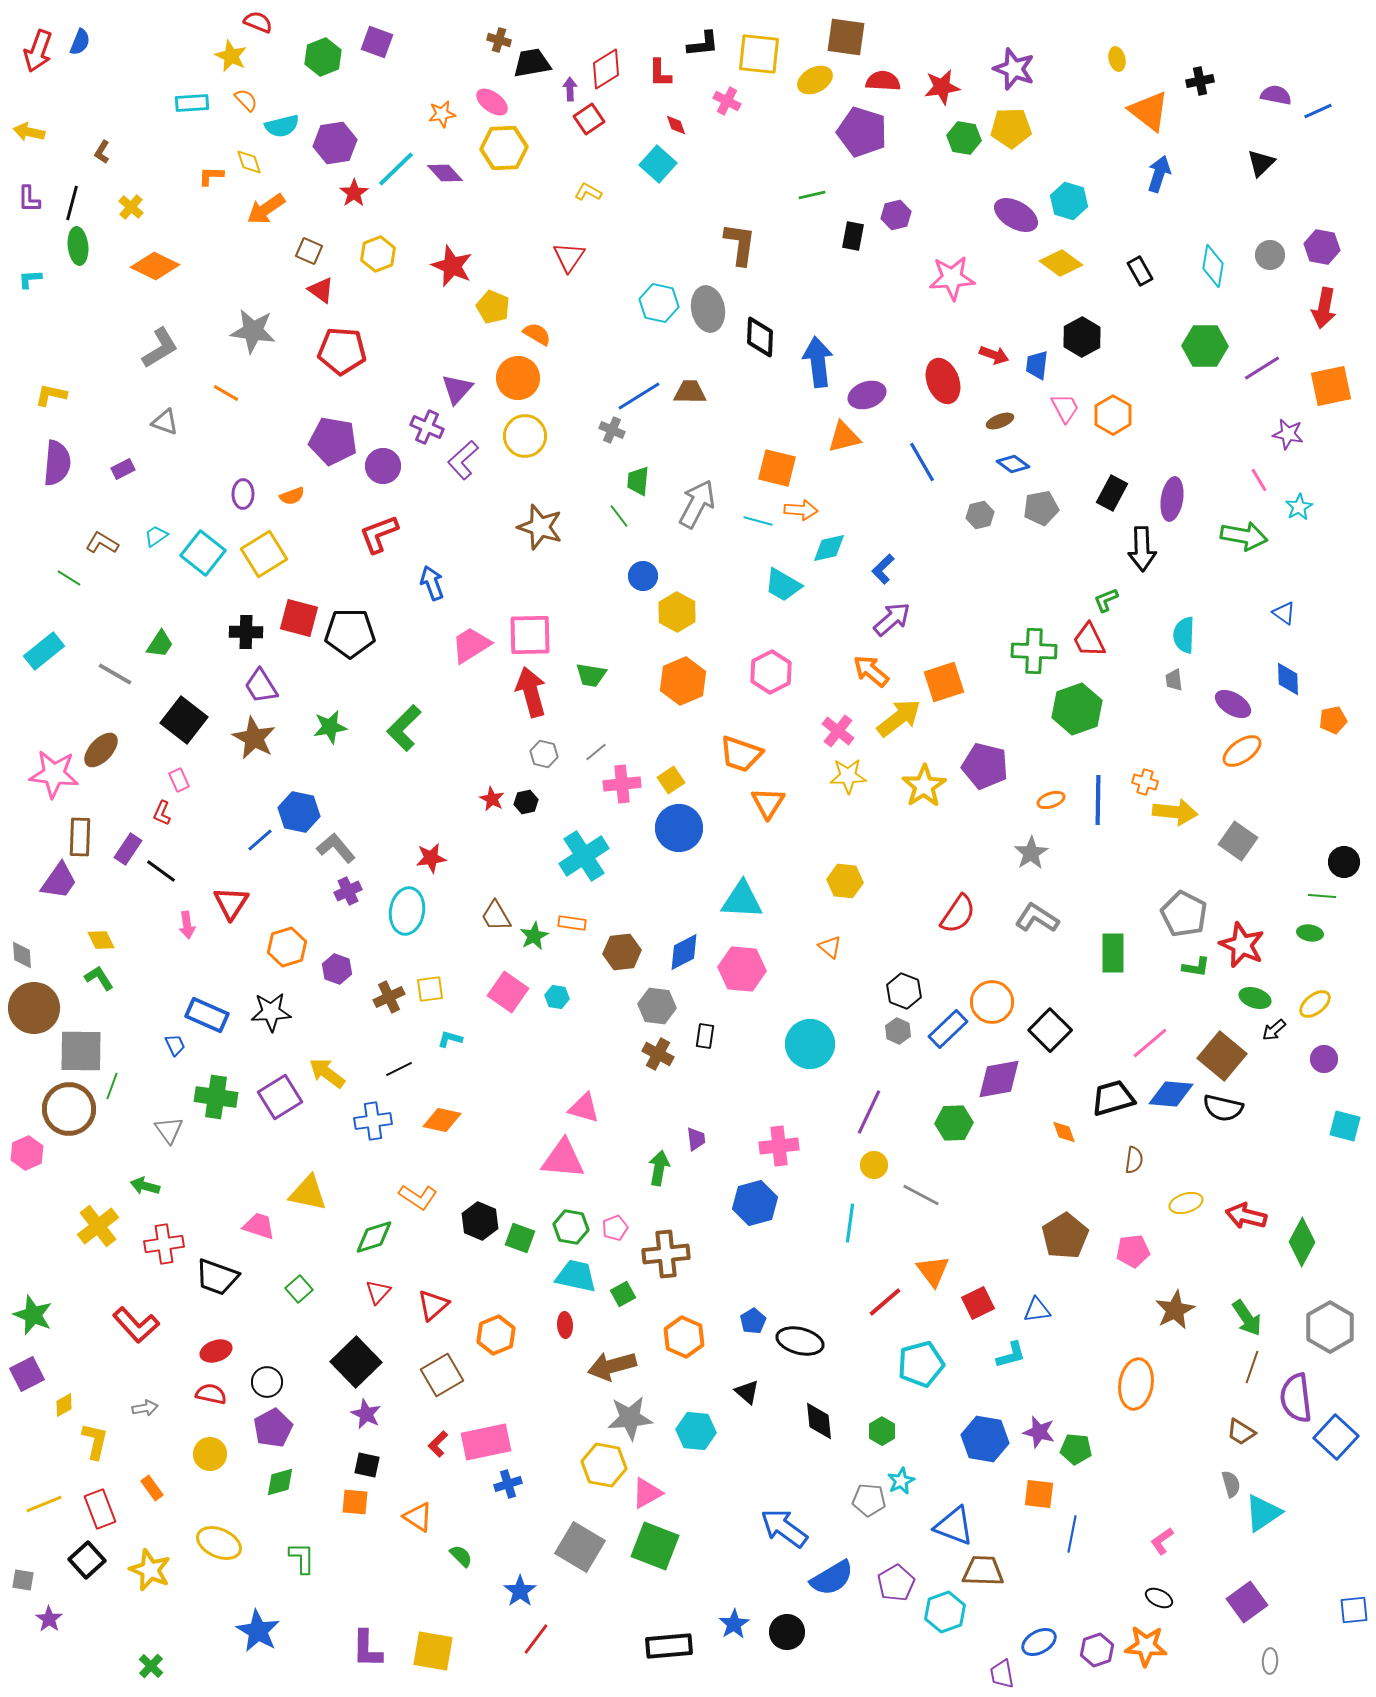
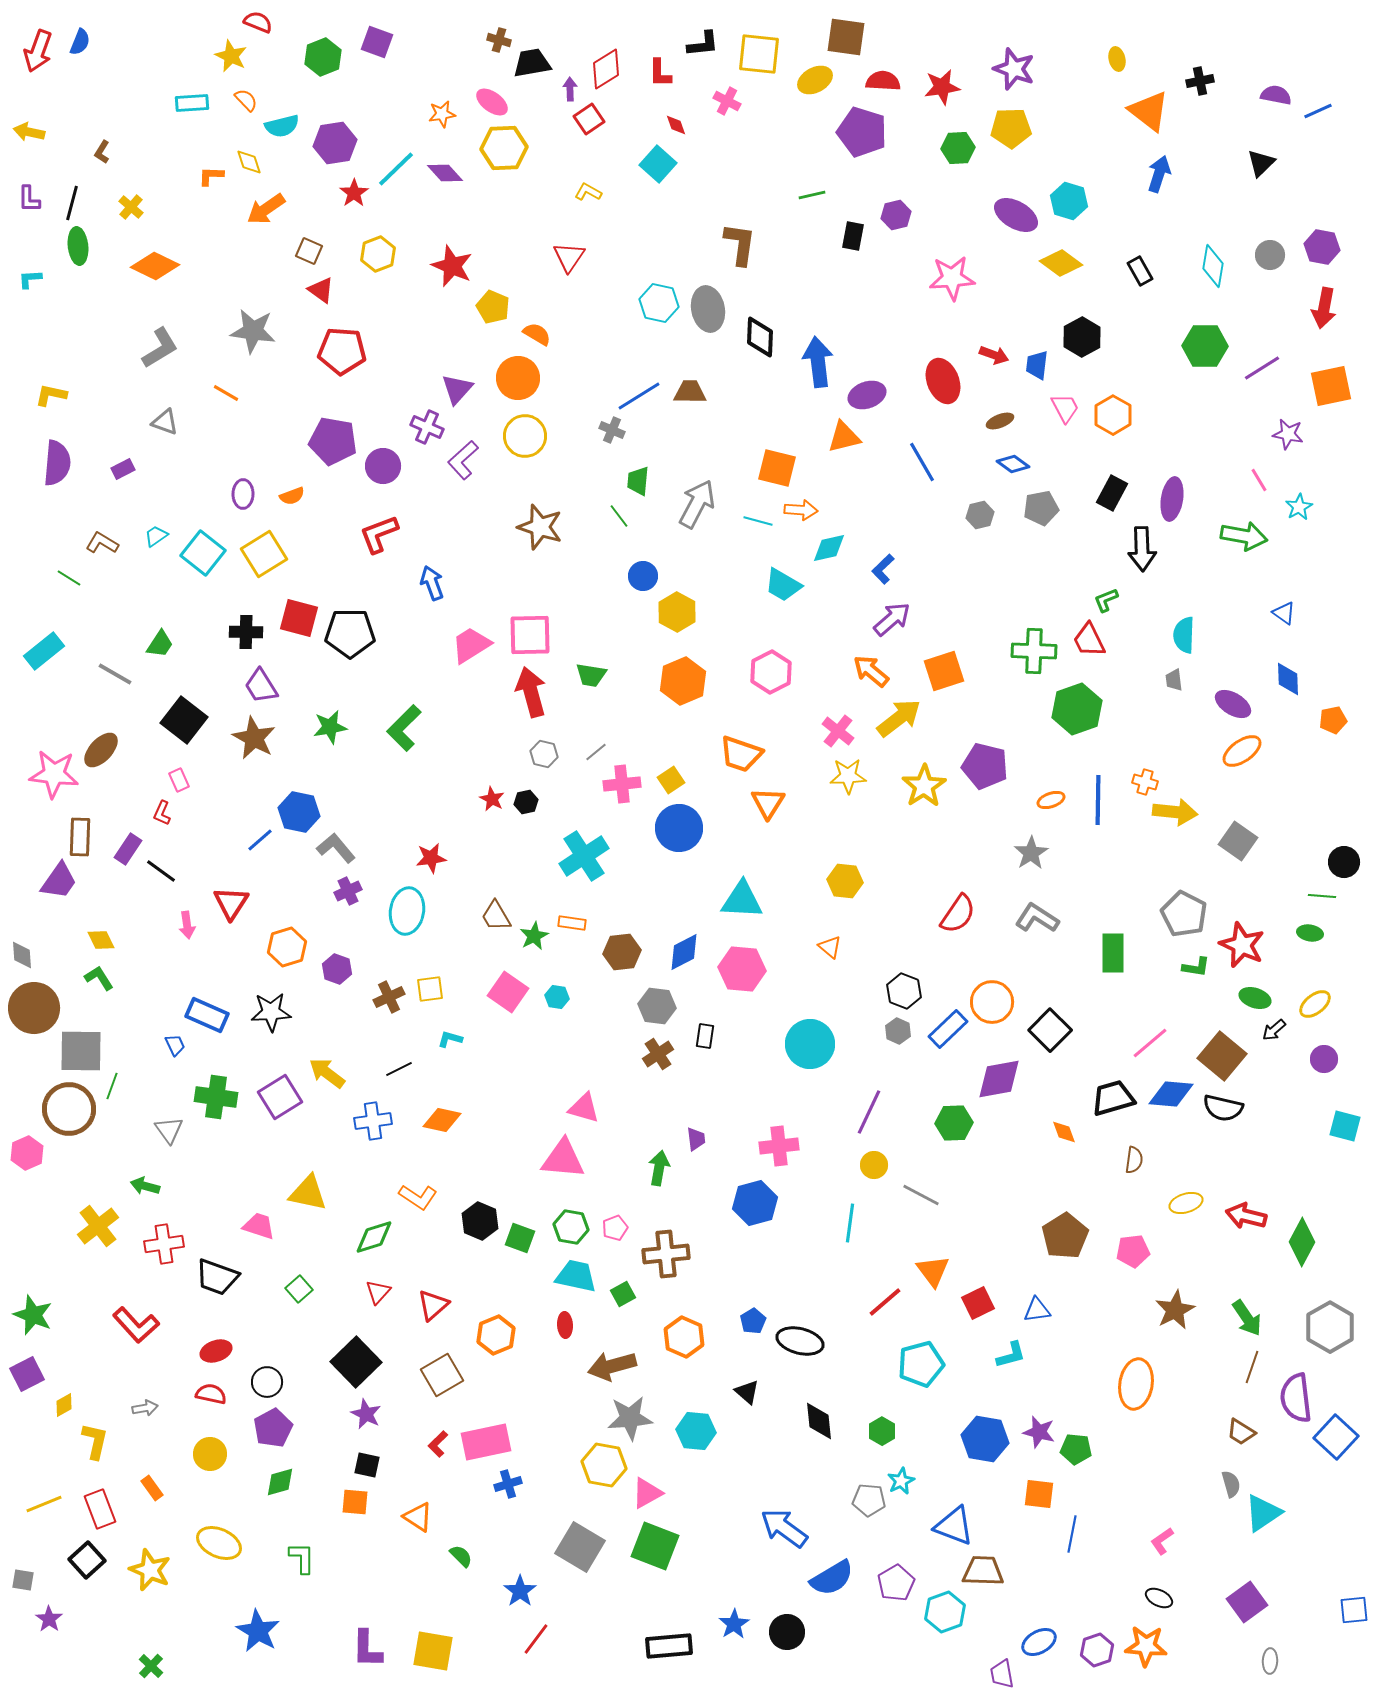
green hexagon at (964, 138): moved 6 px left, 10 px down; rotated 12 degrees counterclockwise
orange square at (944, 682): moved 11 px up
brown cross at (658, 1054): rotated 28 degrees clockwise
